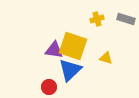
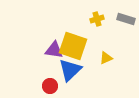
yellow triangle: rotated 40 degrees counterclockwise
red circle: moved 1 px right, 1 px up
